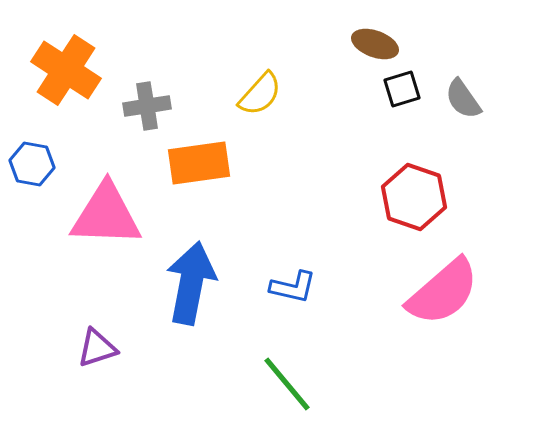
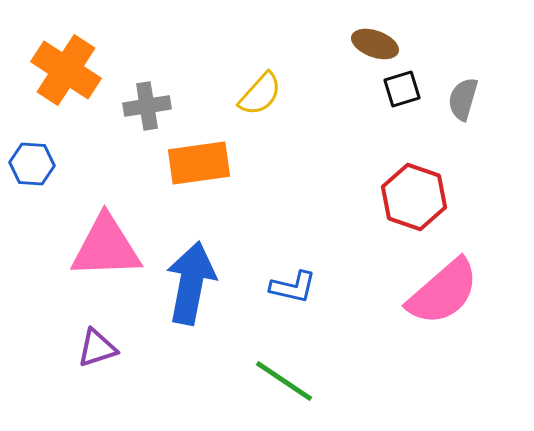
gray semicircle: rotated 51 degrees clockwise
blue hexagon: rotated 6 degrees counterclockwise
pink triangle: moved 32 px down; rotated 4 degrees counterclockwise
green line: moved 3 px left, 3 px up; rotated 16 degrees counterclockwise
